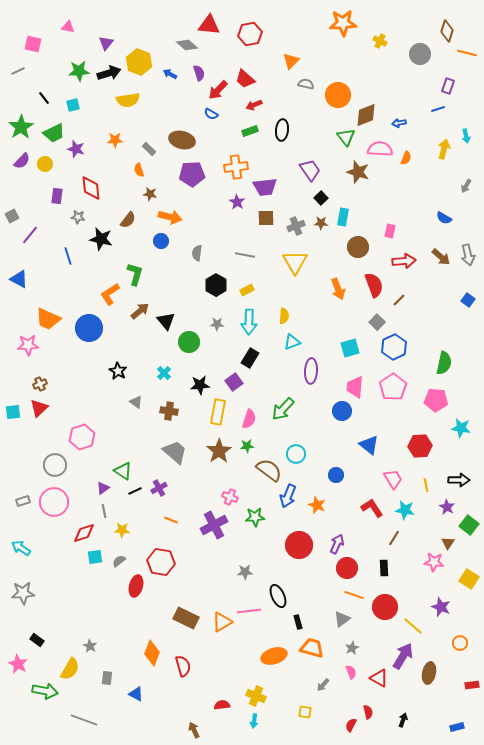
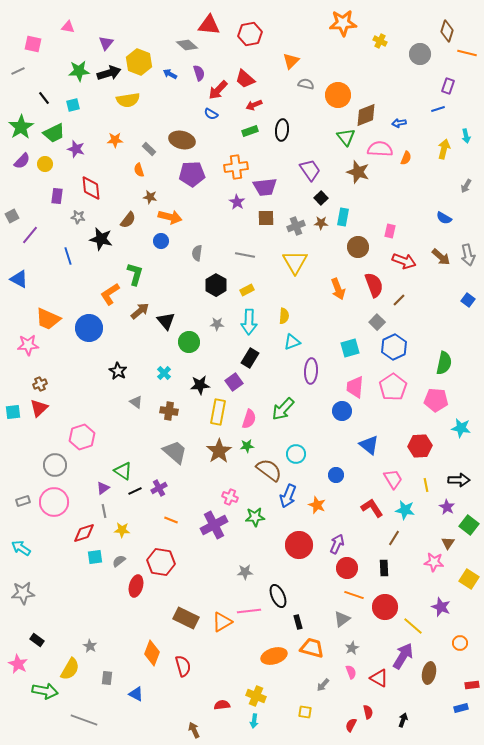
brown star at (150, 194): moved 3 px down
red arrow at (404, 261): rotated 25 degrees clockwise
blue rectangle at (457, 727): moved 4 px right, 19 px up
